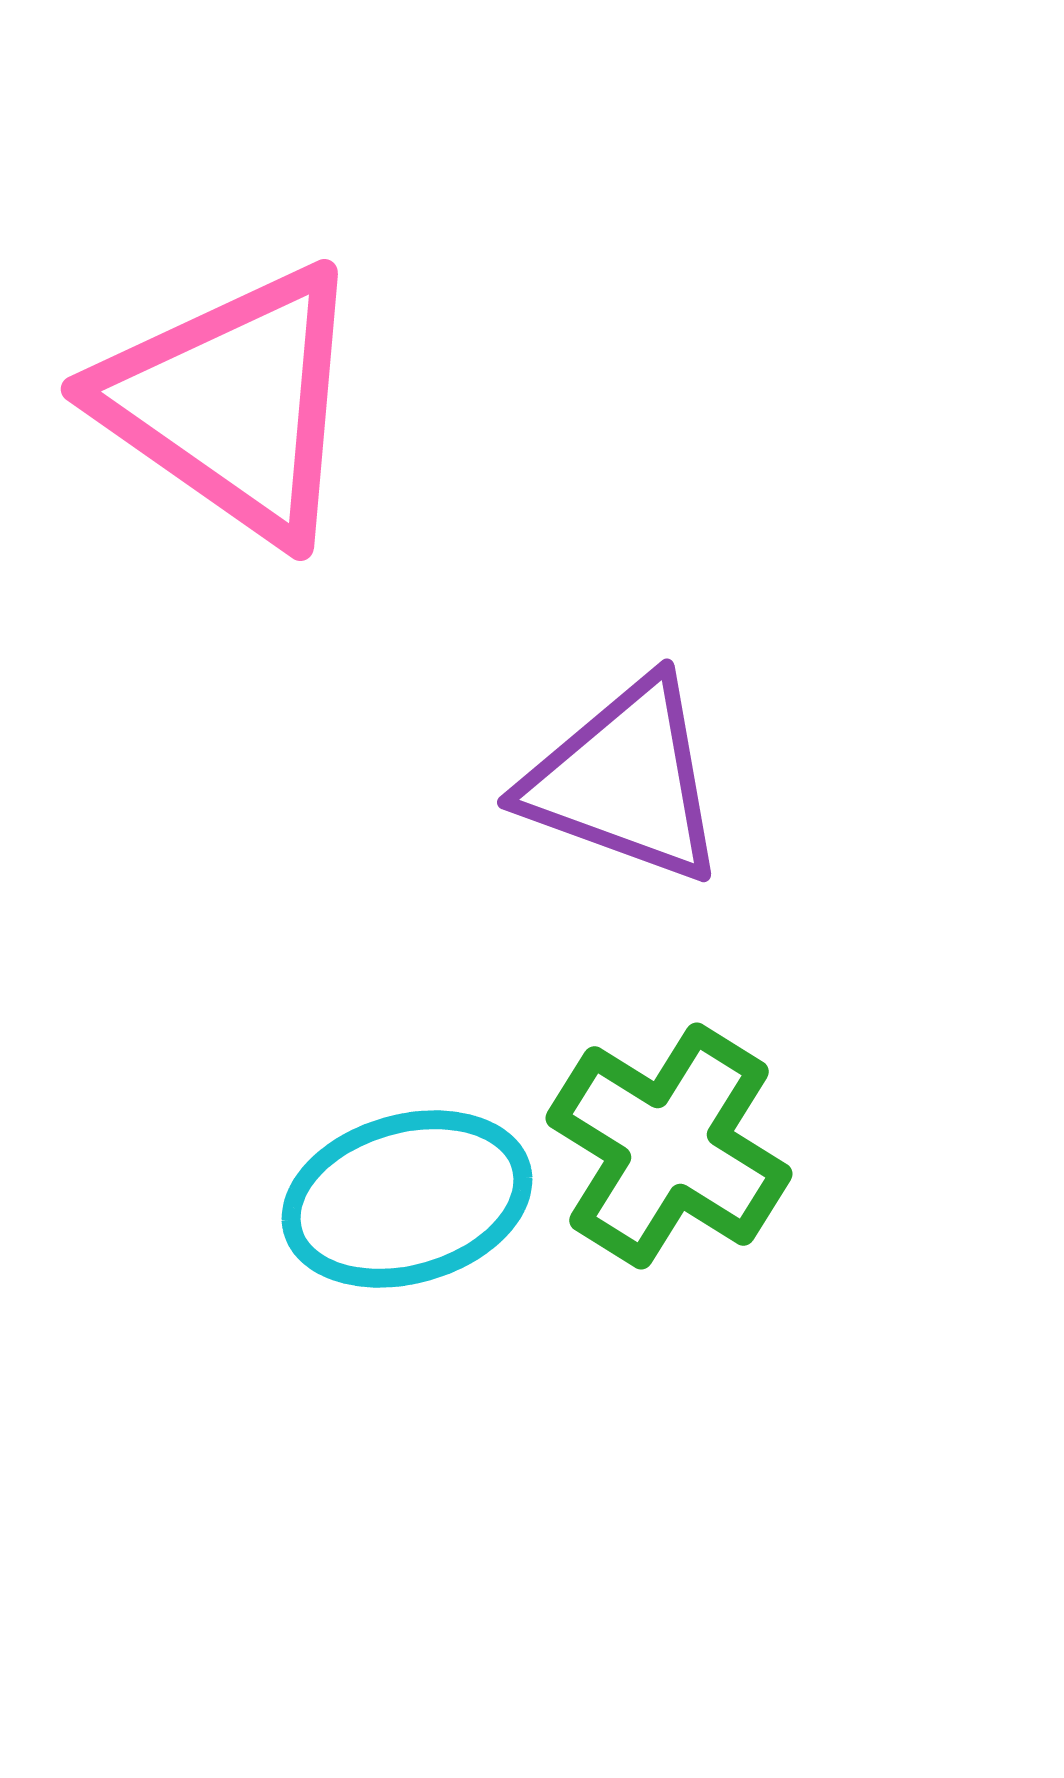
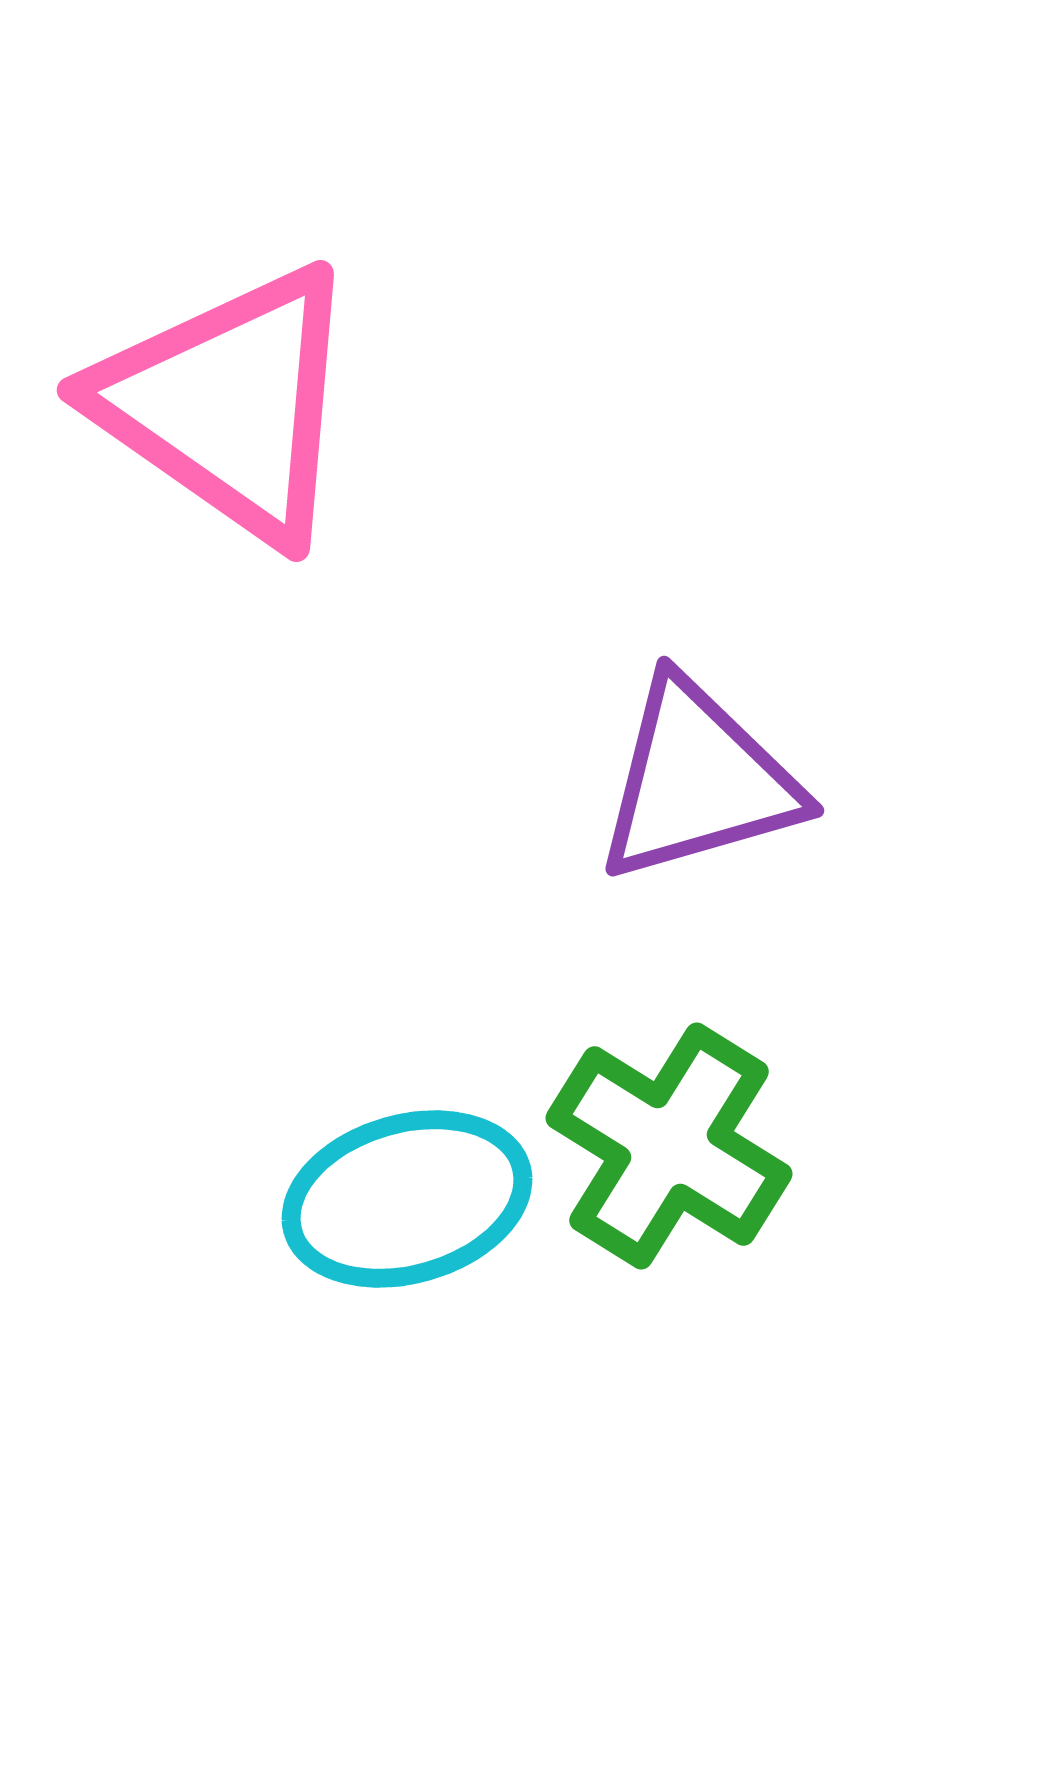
pink triangle: moved 4 px left, 1 px down
purple triangle: moved 73 px right; rotated 36 degrees counterclockwise
